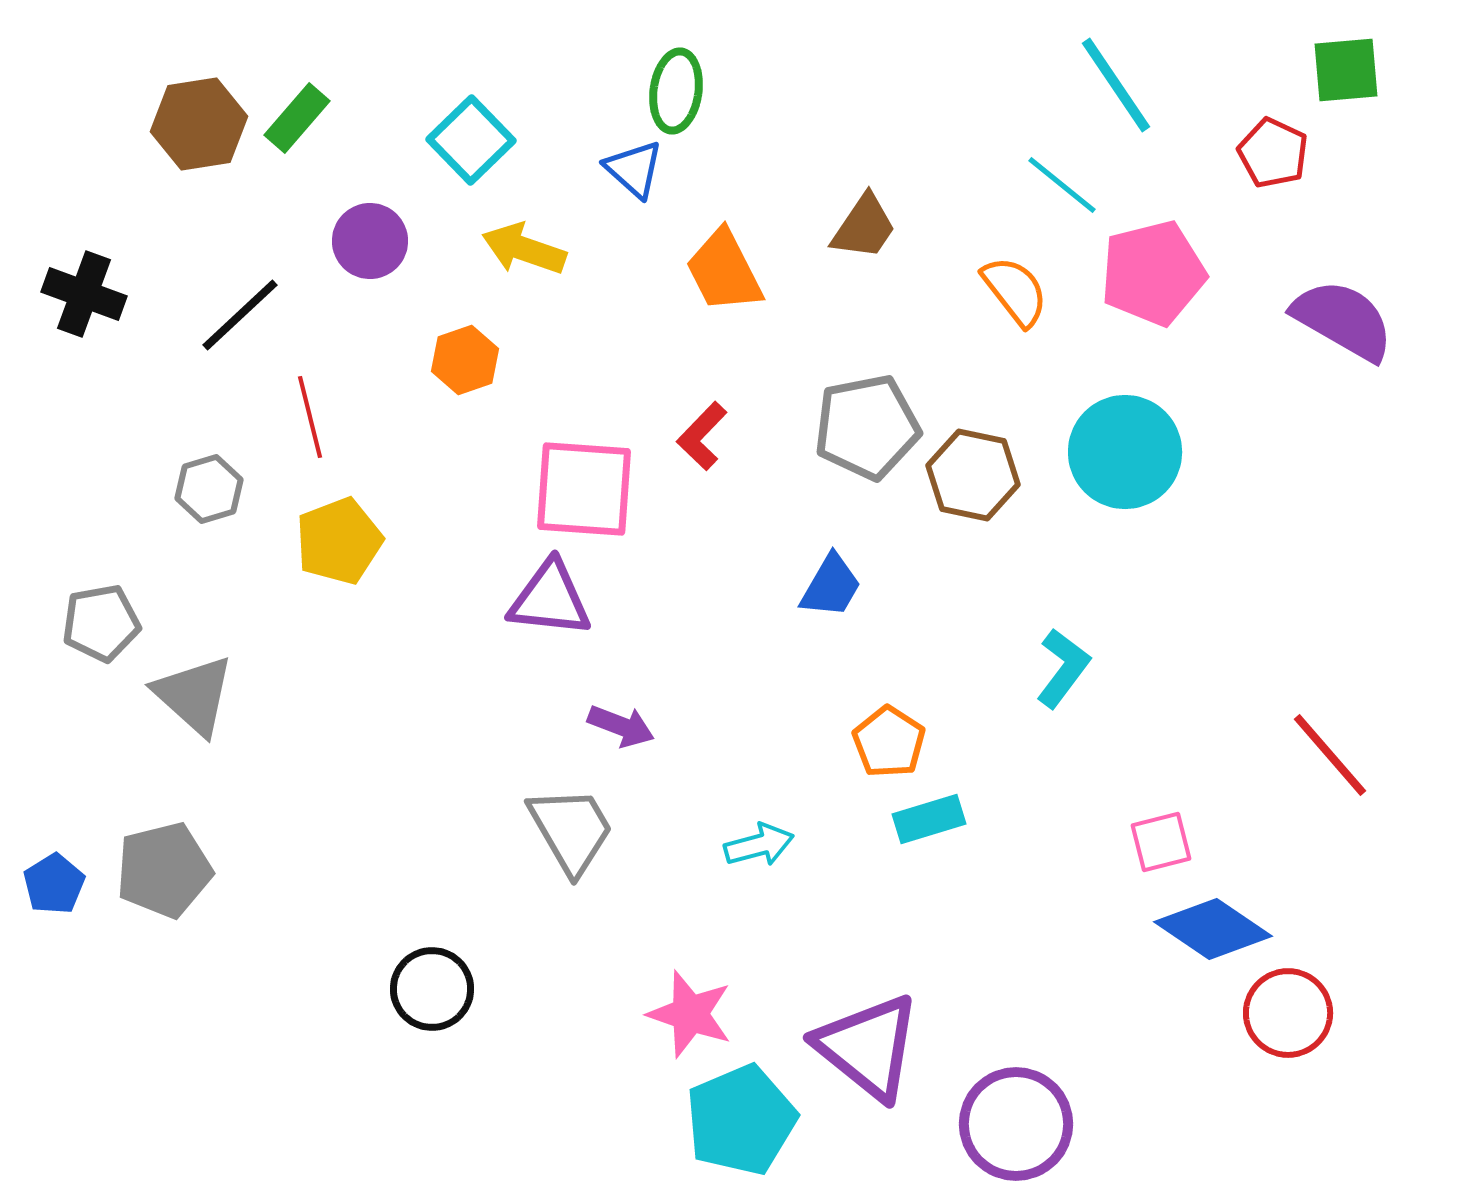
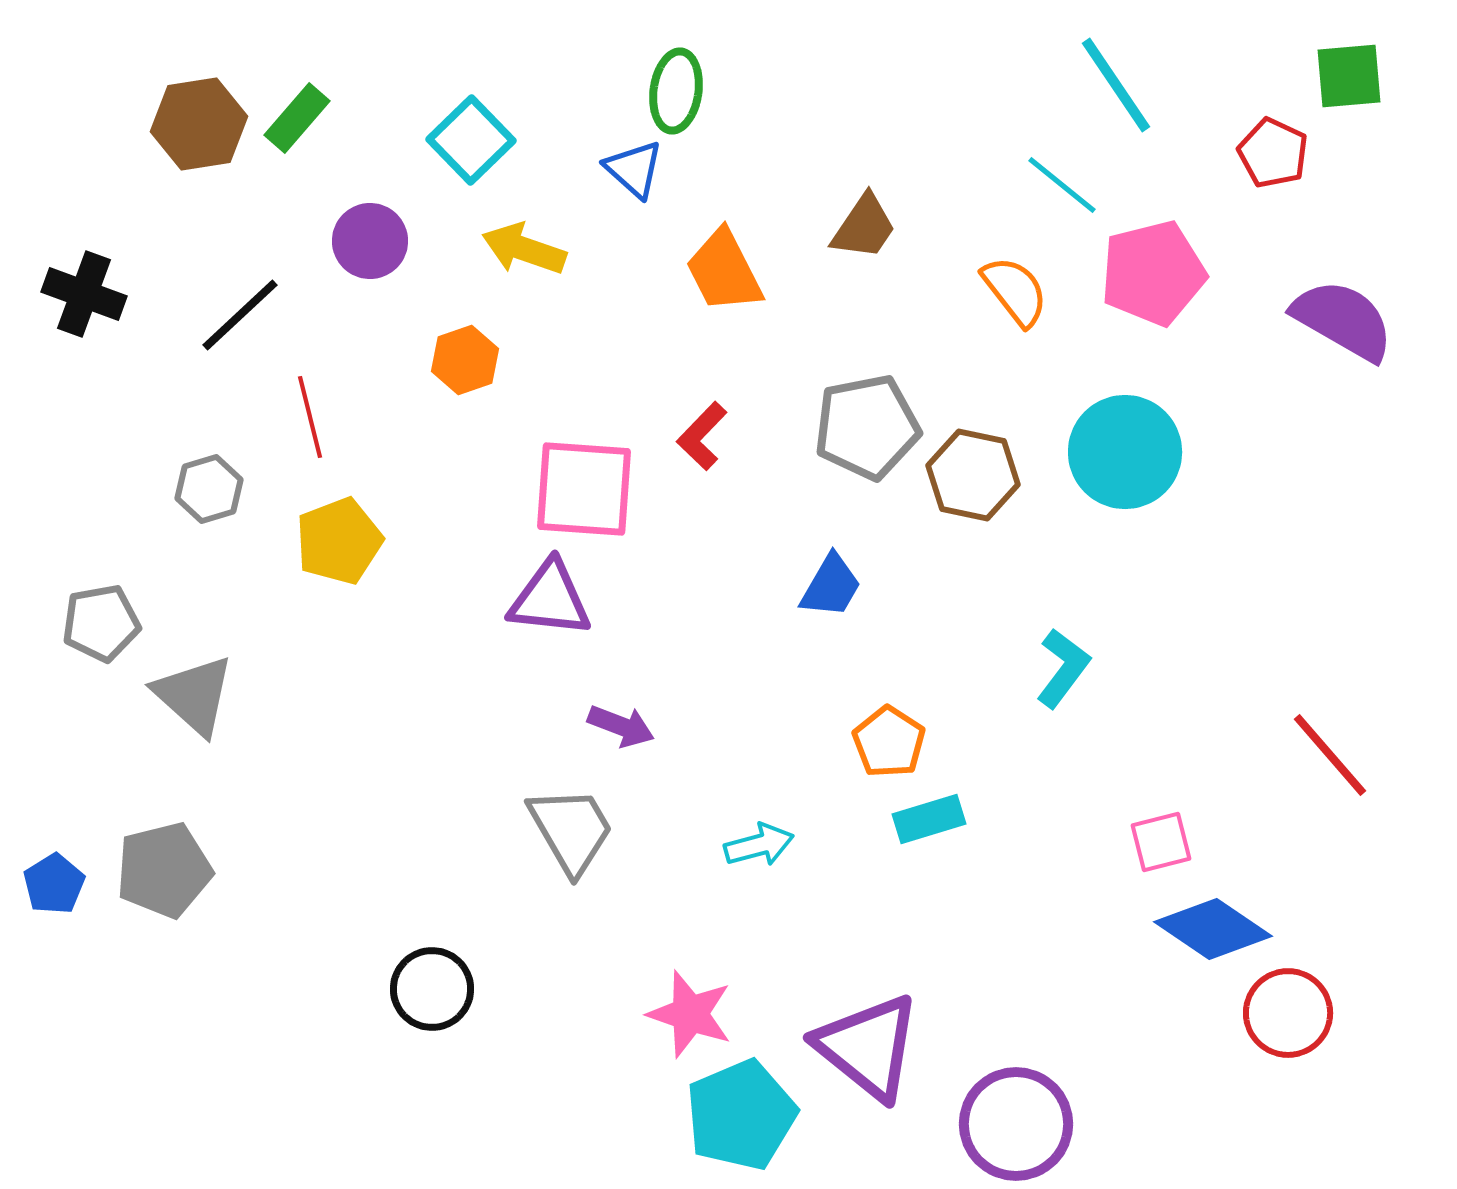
green square at (1346, 70): moved 3 px right, 6 px down
cyan pentagon at (741, 1120): moved 5 px up
